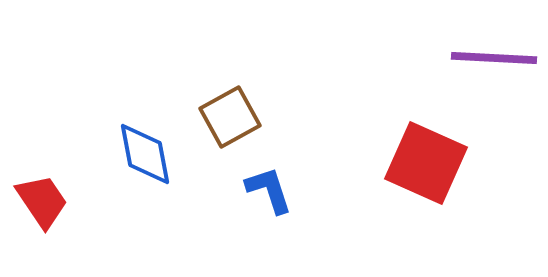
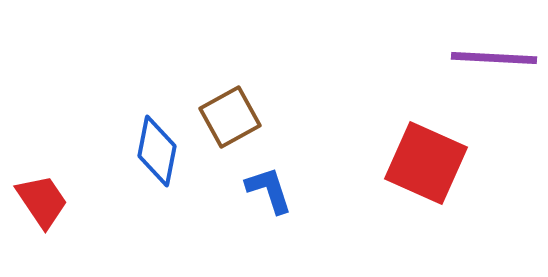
blue diamond: moved 12 px right, 3 px up; rotated 22 degrees clockwise
